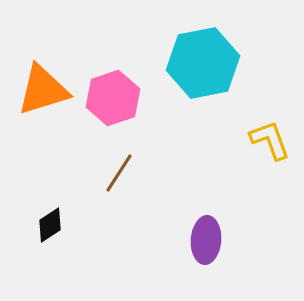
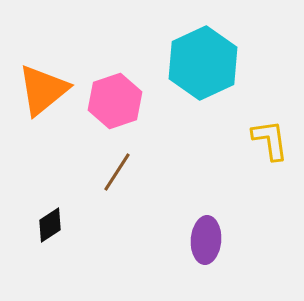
cyan hexagon: rotated 14 degrees counterclockwise
orange triangle: rotated 22 degrees counterclockwise
pink hexagon: moved 2 px right, 3 px down
yellow L-shape: rotated 12 degrees clockwise
brown line: moved 2 px left, 1 px up
